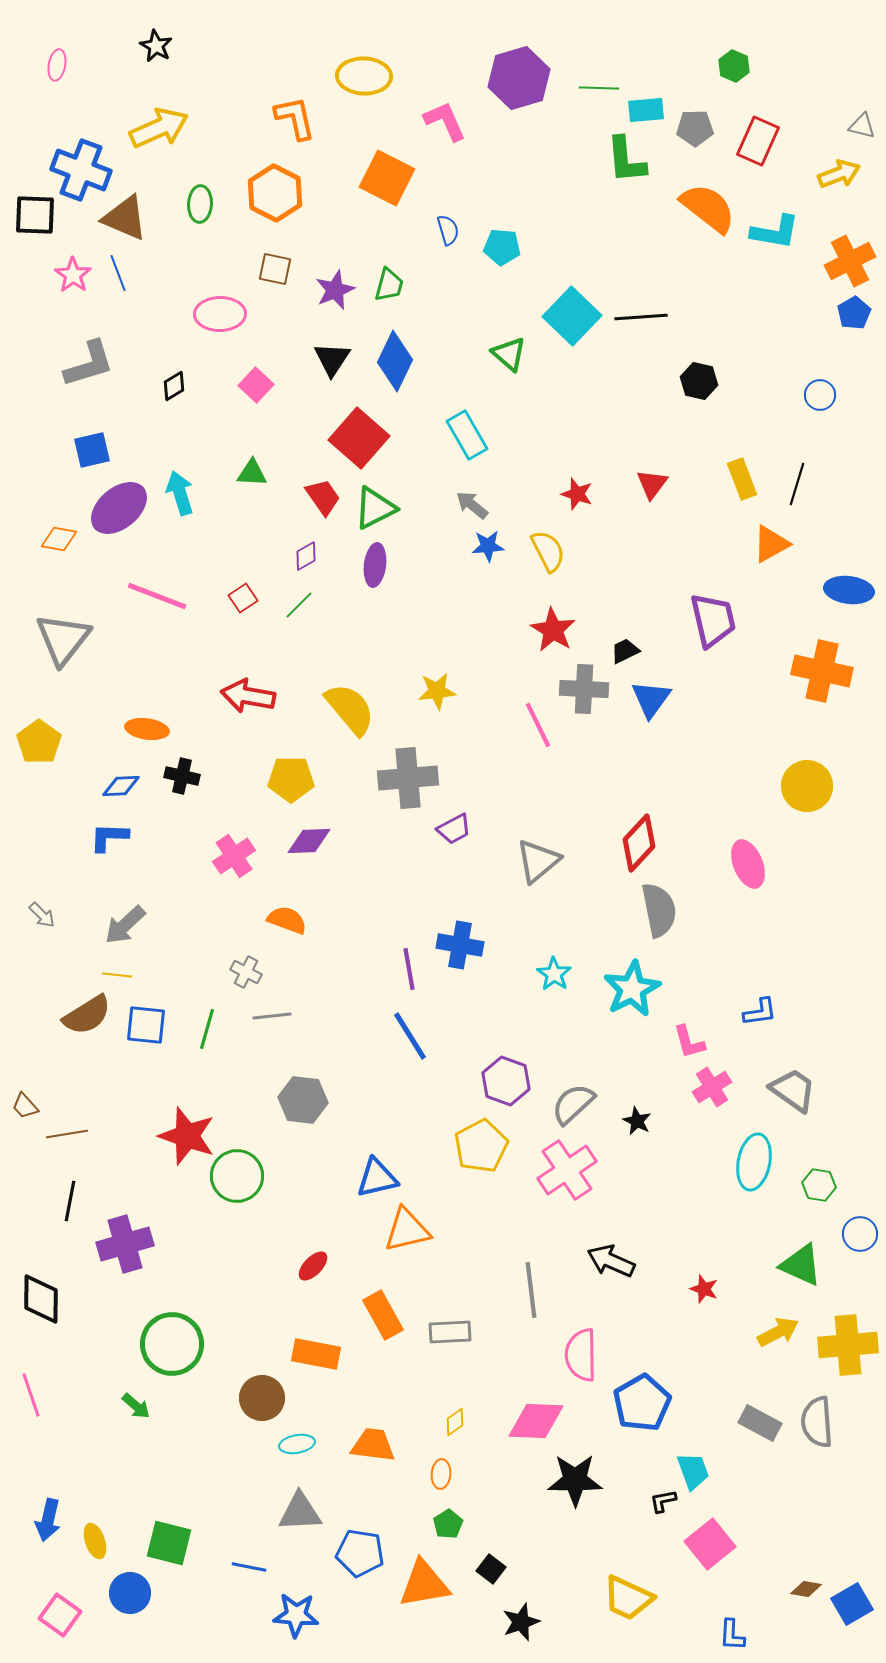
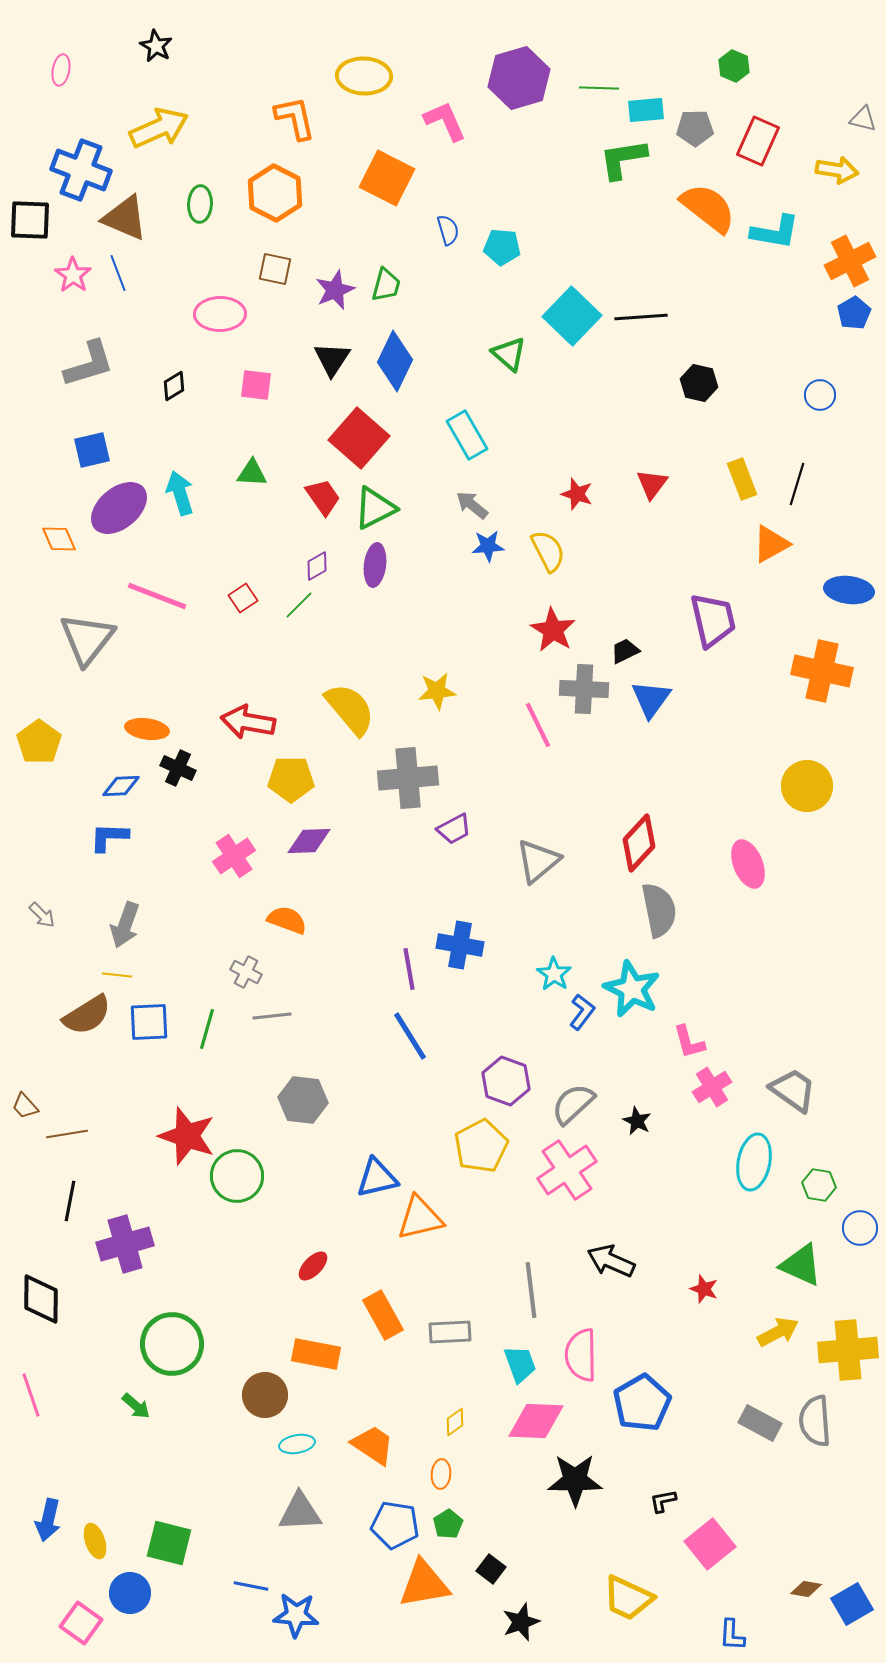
pink ellipse at (57, 65): moved 4 px right, 5 px down
gray triangle at (862, 126): moved 1 px right, 7 px up
green L-shape at (626, 160): moved 3 px left, 1 px up; rotated 86 degrees clockwise
yellow arrow at (839, 174): moved 2 px left, 4 px up; rotated 30 degrees clockwise
black square at (35, 215): moved 5 px left, 5 px down
green trapezoid at (389, 285): moved 3 px left
black hexagon at (699, 381): moved 2 px down
pink square at (256, 385): rotated 36 degrees counterclockwise
orange diamond at (59, 539): rotated 57 degrees clockwise
purple diamond at (306, 556): moved 11 px right, 10 px down
gray triangle at (63, 639): moved 24 px right
red arrow at (248, 696): moved 26 px down
black cross at (182, 776): moved 4 px left, 8 px up; rotated 12 degrees clockwise
gray arrow at (125, 925): rotated 27 degrees counterclockwise
cyan star at (632, 989): rotated 18 degrees counterclockwise
blue L-shape at (760, 1012): moved 178 px left; rotated 45 degrees counterclockwise
blue square at (146, 1025): moved 3 px right, 3 px up; rotated 9 degrees counterclockwise
orange triangle at (407, 1230): moved 13 px right, 12 px up
blue circle at (860, 1234): moved 6 px up
yellow cross at (848, 1345): moved 5 px down
brown circle at (262, 1398): moved 3 px right, 3 px up
gray semicircle at (817, 1422): moved 2 px left, 1 px up
orange trapezoid at (373, 1445): rotated 27 degrees clockwise
cyan trapezoid at (693, 1471): moved 173 px left, 107 px up
blue pentagon at (360, 1553): moved 35 px right, 28 px up
blue line at (249, 1567): moved 2 px right, 19 px down
pink square at (60, 1615): moved 21 px right, 8 px down
